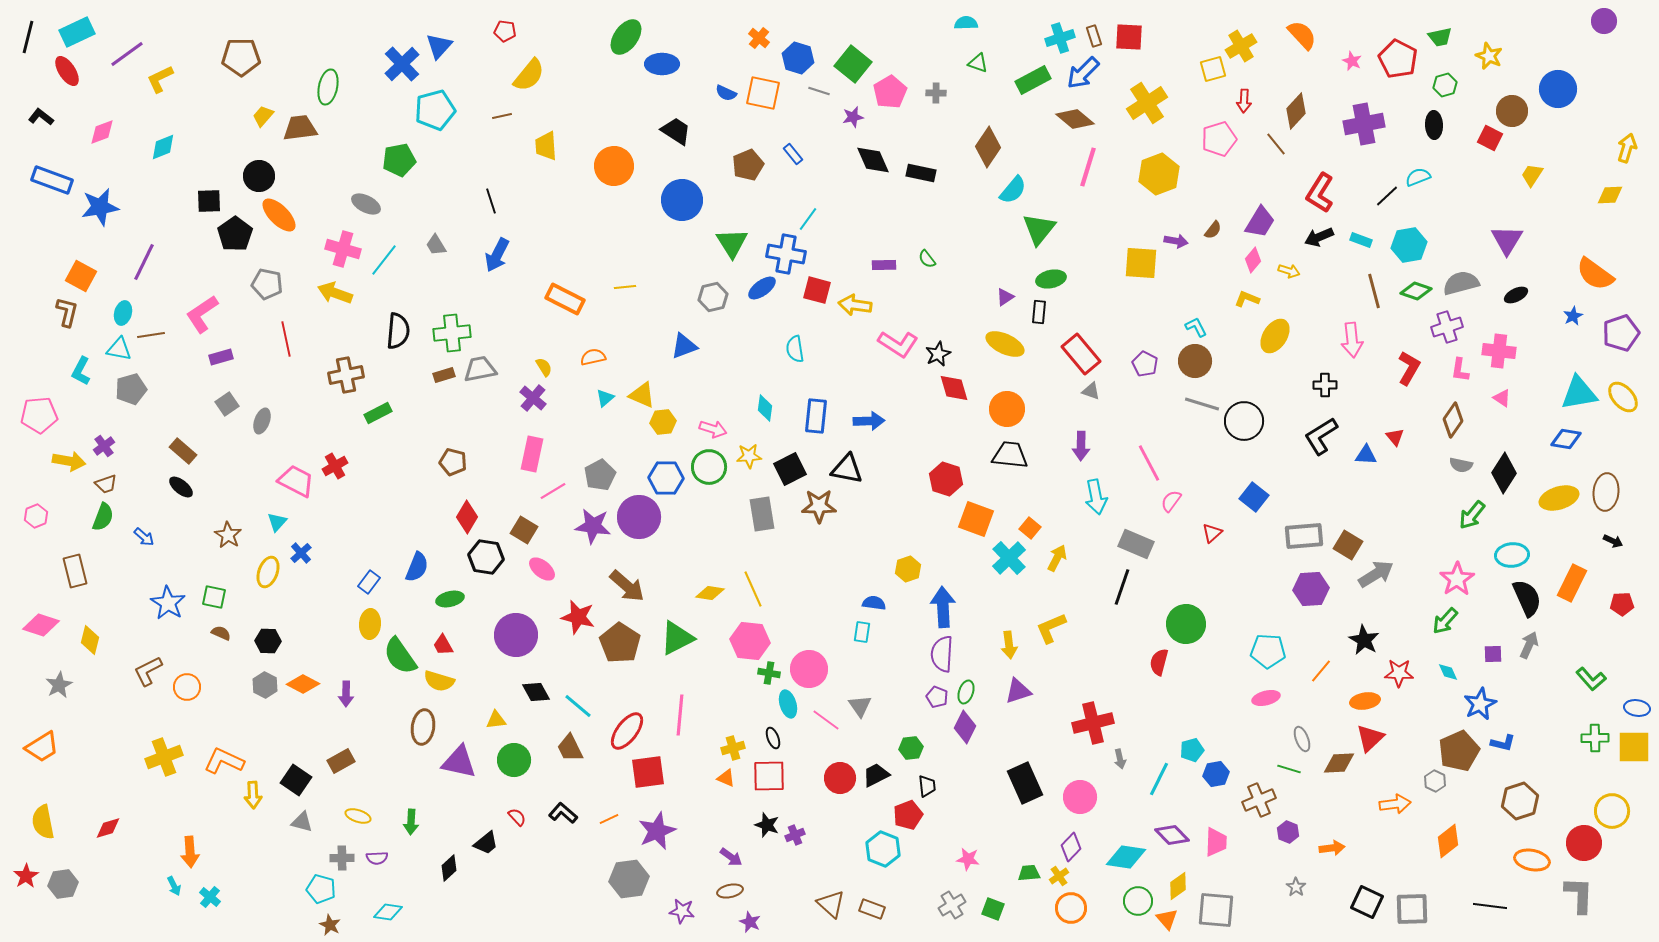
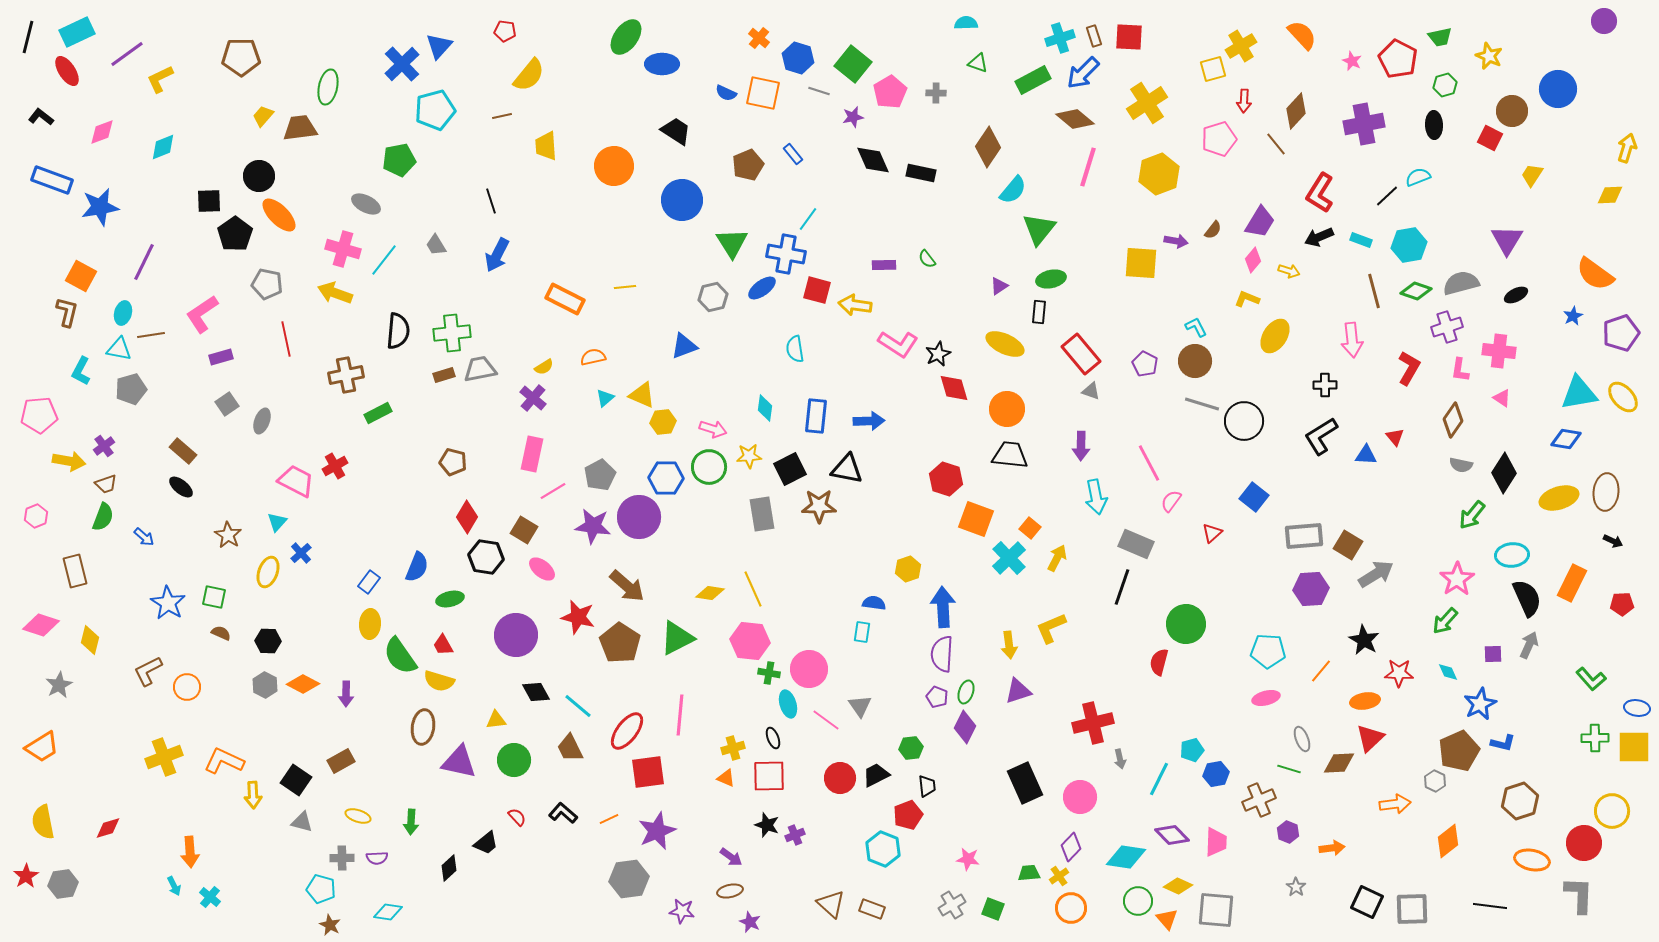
purple triangle at (1005, 297): moved 6 px left, 11 px up
yellow semicircle at (544, 367): rotated 90 degrees clockwise
yellow diamond at (1178, 886): rotated 60 degrees clockwise
